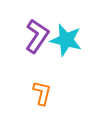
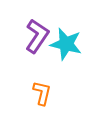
cyan star: moved 4 px down
